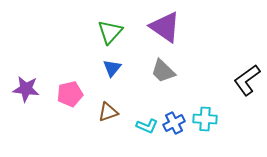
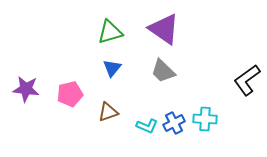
purple triangle: moved 1 px left, 2 px down
green triangle: rotated 32 degrees clockwise
